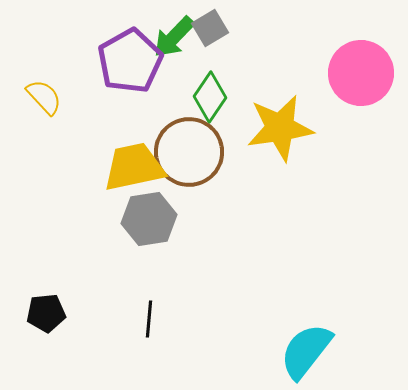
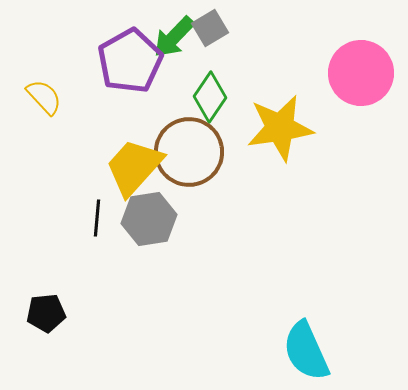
yellow trapezoid: rotated 36 degrees counterclockwise
black line: moved 52 px left, 101 px up
cyan semicircle: rotated 62 degrees counterclockwise
